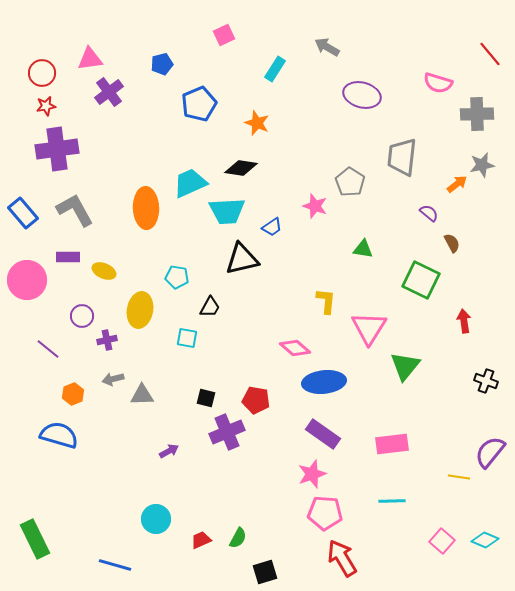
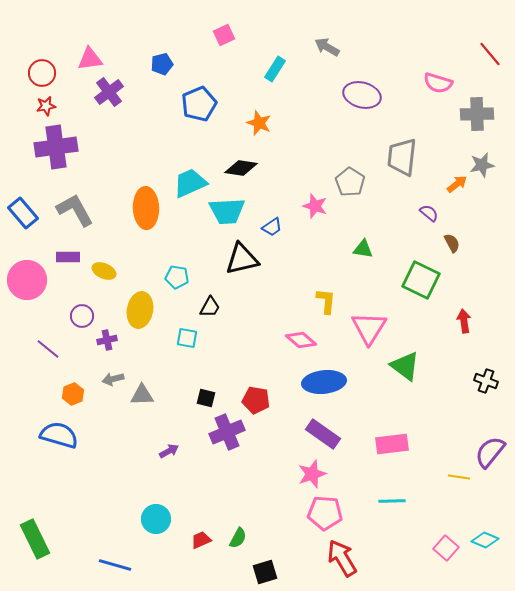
orange star at (257, 123): moved 2 px right
purple cross at (57, 149): moved 1 px left, 2 px up
pink diamond at (295, 348): moved 6 px right, 8 px up
green triangle at (405, 366): rotated 32 degrees counterclockwise
pink square at (442, 541): moved 4 px right, 7 px down
